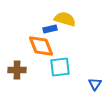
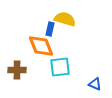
blue rectangle: rotated 64 degrees counterclockwise
blue triangle: rotated 40 degrees counterclockwise
